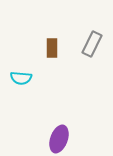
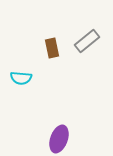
gray rectangle: moved 5 px left, 3 px up; rotated 25 degrees clockwise
brown rectangle: rotated 12 degrees counterclockwise
